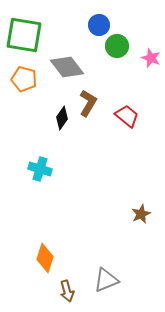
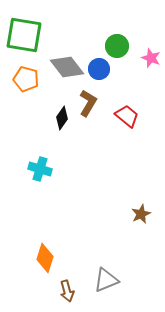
blue circle: moved 44 px down
orange pentagon: moved 2 px right
